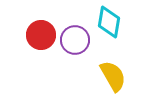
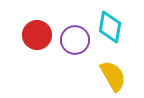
cyan diamond: moved 1 px right, 5 px down
red circle: moved 4 px left
